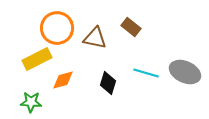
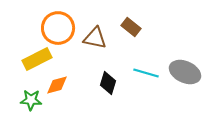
orange circle: moved 1 px right
orange diamond: moved 6 px left, 5 px down
green star: moved 2 px up
